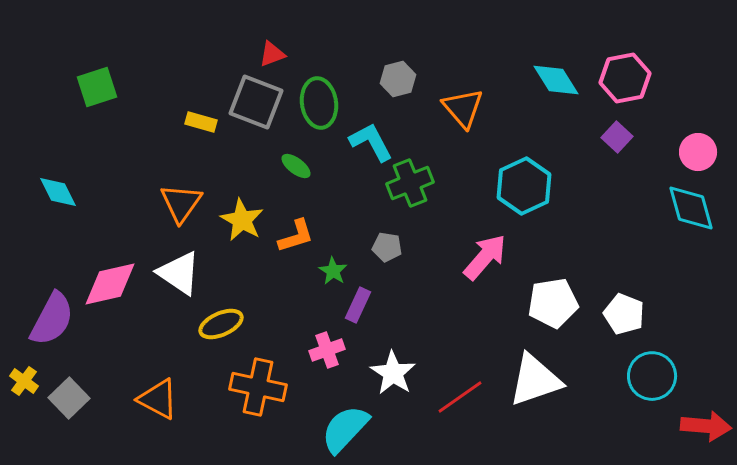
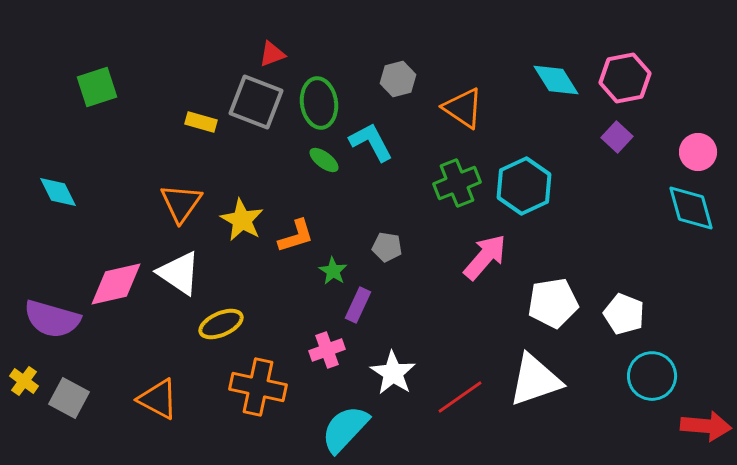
orange triangle at (463, 108): rotated 15 degrees counterclockwise
green ellipse at (296, 166): moved 28 px right, 6 px up
green cross at (410, 183): moved 47 px right
pink diamond at (110, 284): moved 6 px right
purple semicircle at (52, 319): rotated 78 degrees clockwise
gray square at (69, 398): rotated 18 degrees counterclockwise
